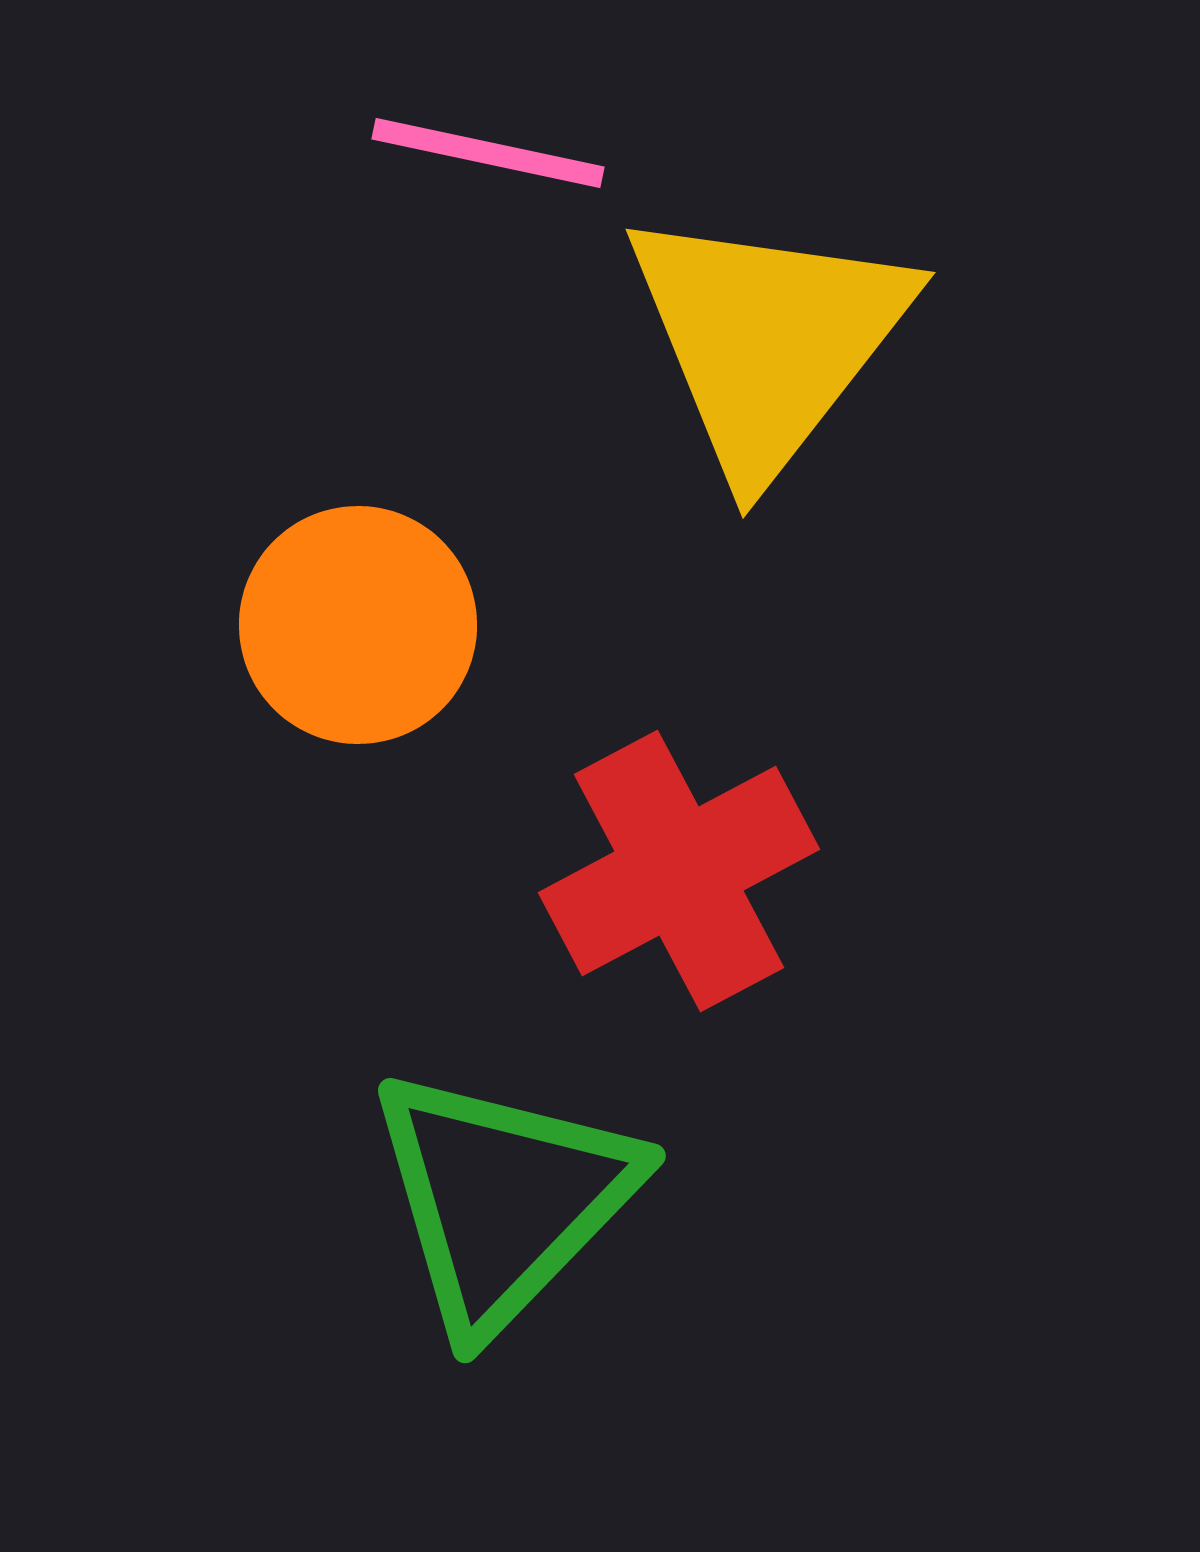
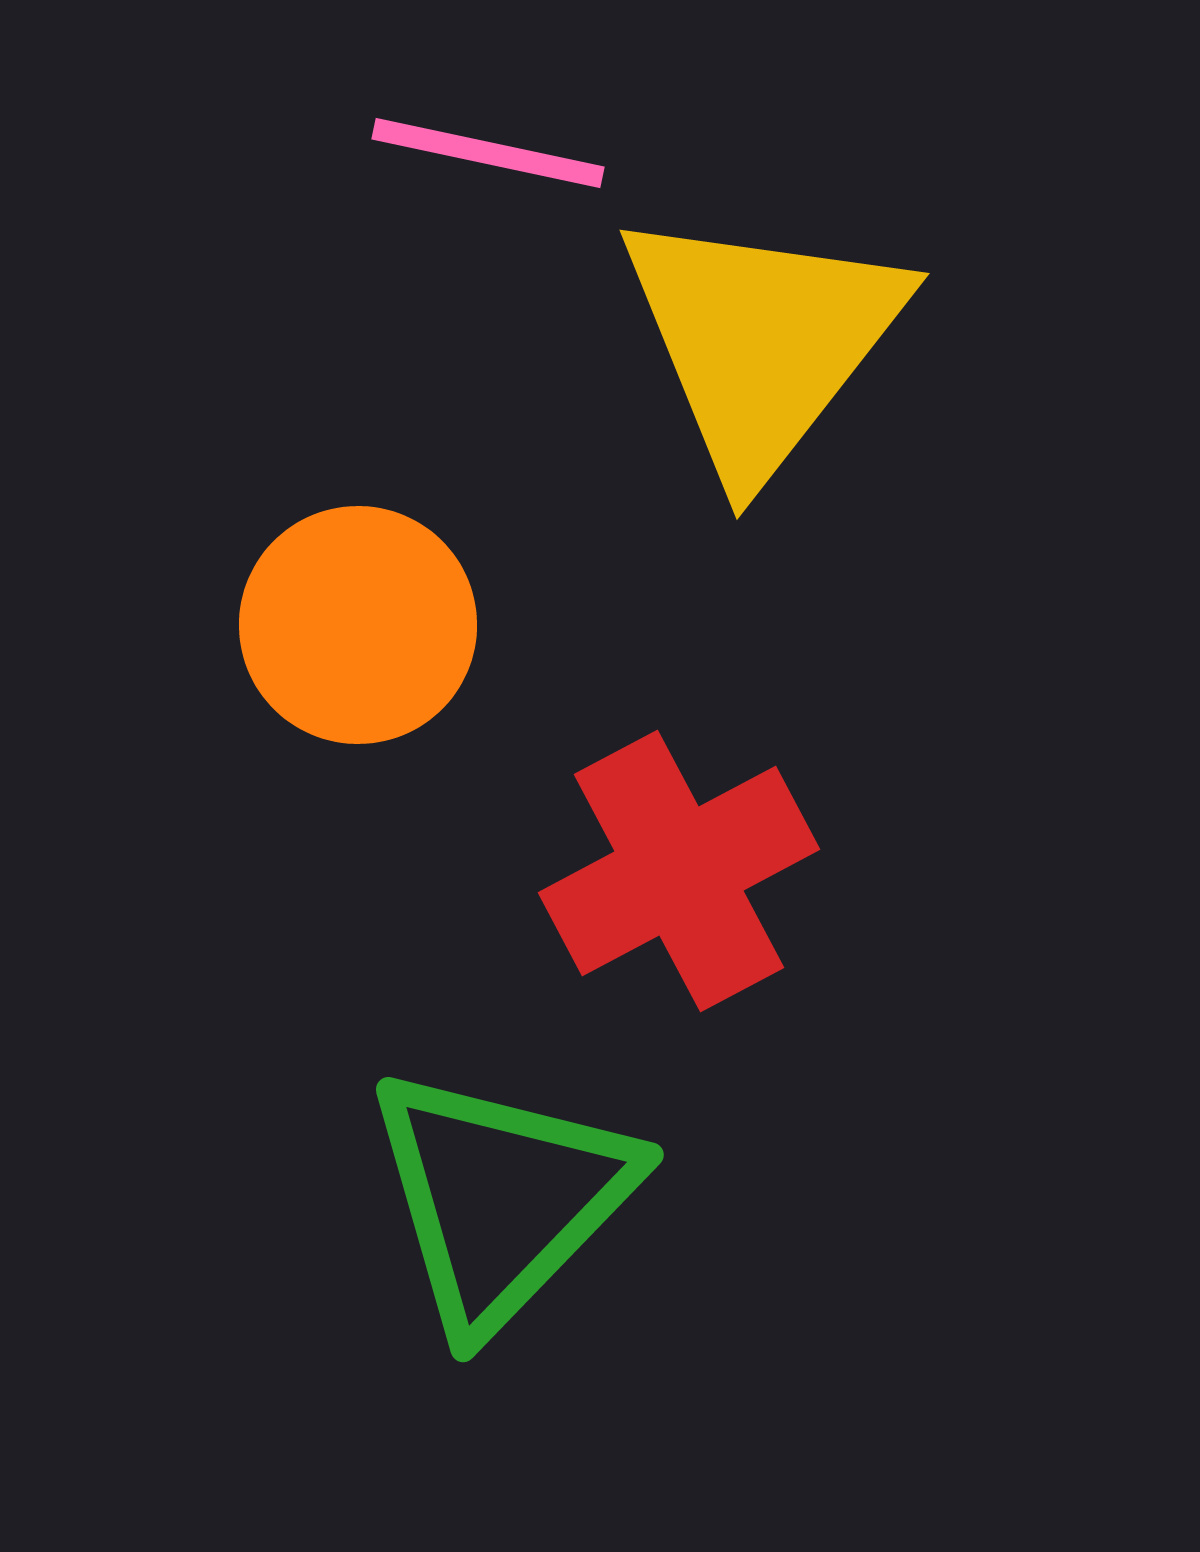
yellow triangle: moved 6 px left, 1 px down
green triangle: moved 2 px left, 1 px up
